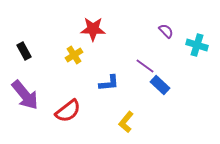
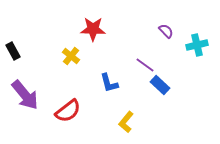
cyan cross: rotated 30 degrees counterclockwise
black rectangle: moved 11 px left
yellow cross: moved 3 px left, 1 px down; rotated 18 degrees counterclockwise
purple line: moved 1 px up
blue L-shape: rotated 80 degrees clockwise
